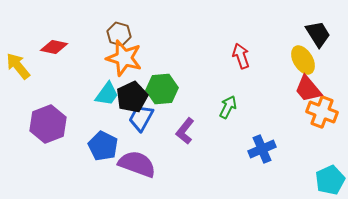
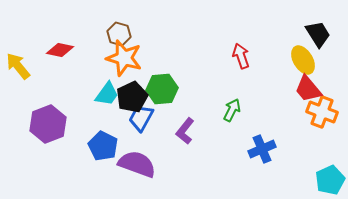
red diamond: moved 6 px right, 3 px down
green arrow: moved 4 px right, 3 px down
